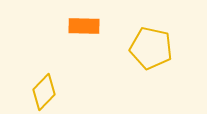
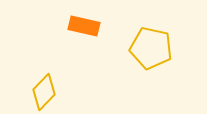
orange rectangle: rotated 12 degrees clockwise
